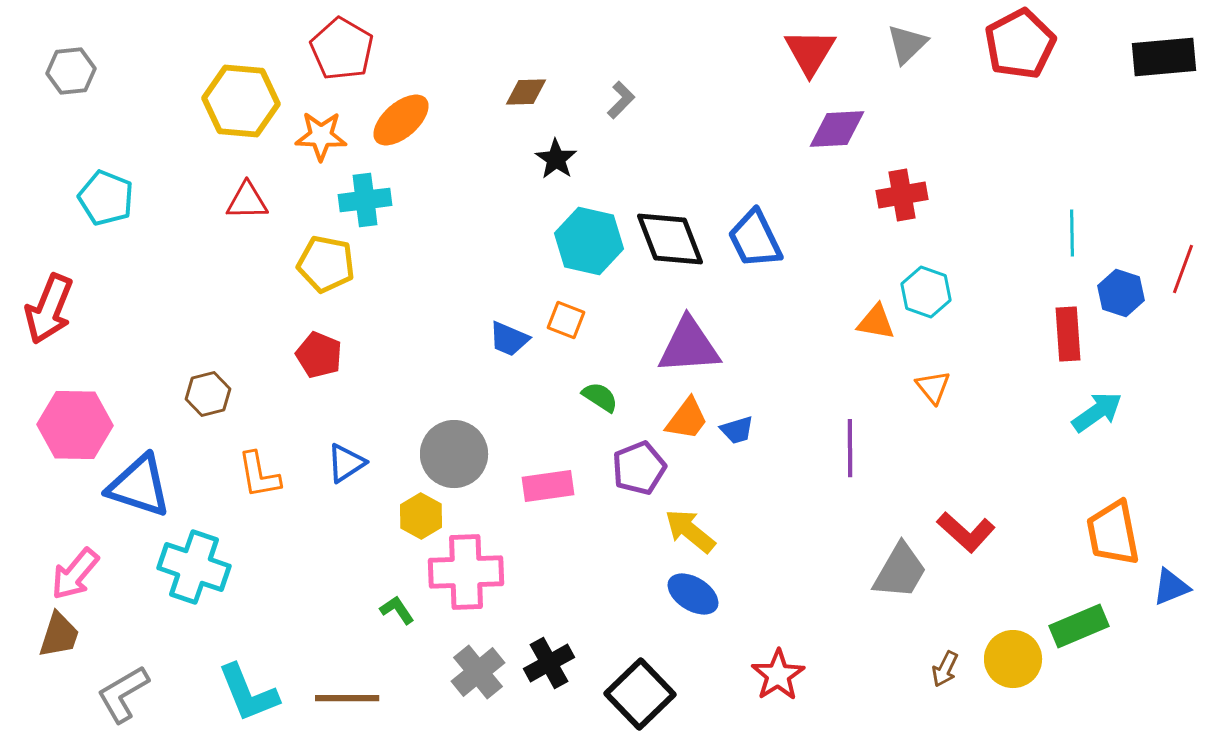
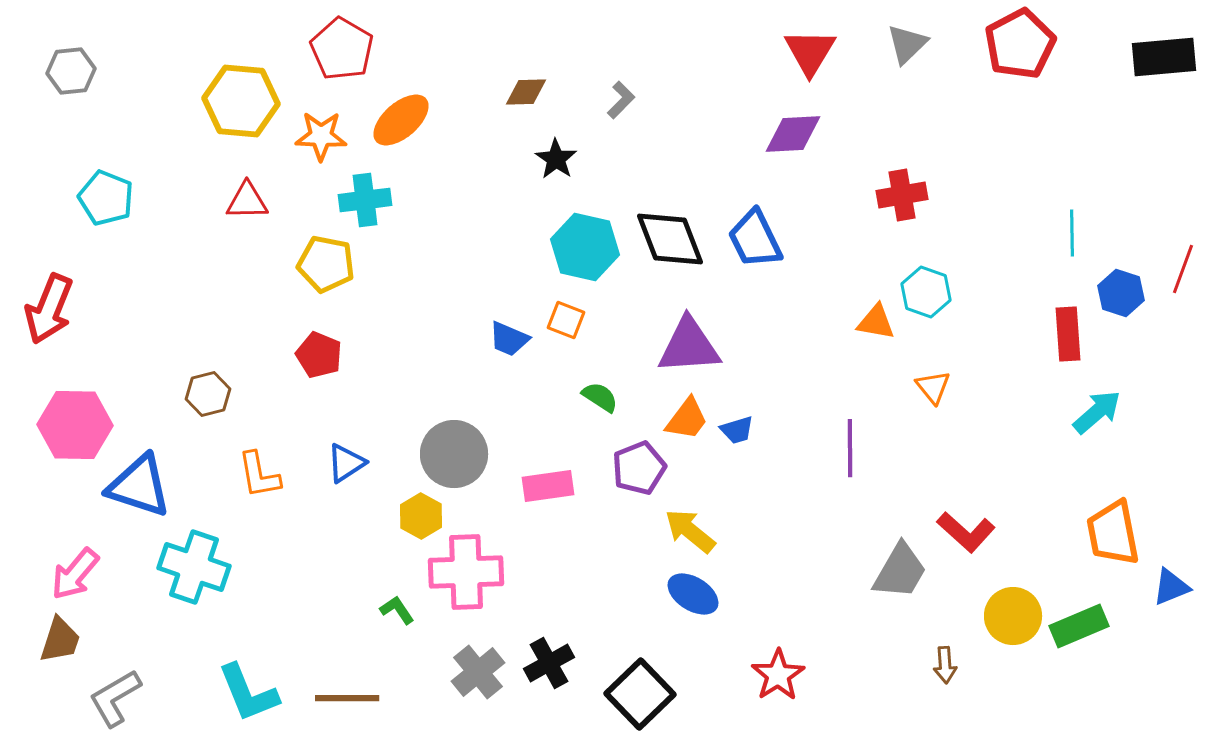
purple diamond at (837, 129): moved 44 px left, 5 px down
cyan hexagon at (589, 241): moved 4 px left, 6 px down
cyan arrow at (1097, 412): rotated 6 degrees counterclockwise
brown trapezoid at (59, 635): moved 1 px right, 5 px down
yellow circle at (1013, 659): moved 43 px up
brown arrow at (945, 669): moved 4 px up; rotated 30 degrees counterclockwise
gray L-shape at (123, 694): moved 8 px left, 4 px down
